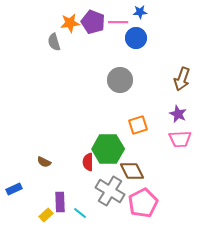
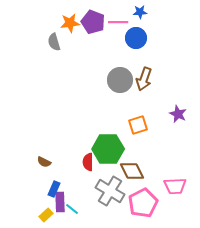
brown arrow: moved 38 px left
pink trapezoid: moved 5 px left, 47 px down
blue rectangle: moved 40 px right; rotated 42 degrees counterclockwise
cyan line: moved 8 px left, 4 px up
